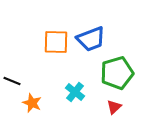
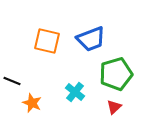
orange square: moved 9 px left, 1 px up; rotated 12 degrees clockwise
green pentagon: moved 1 px left, 1 px down
